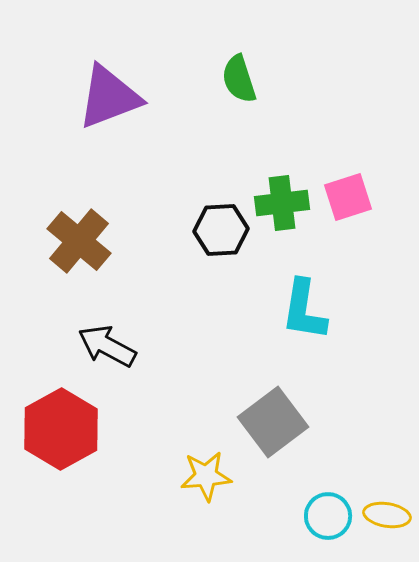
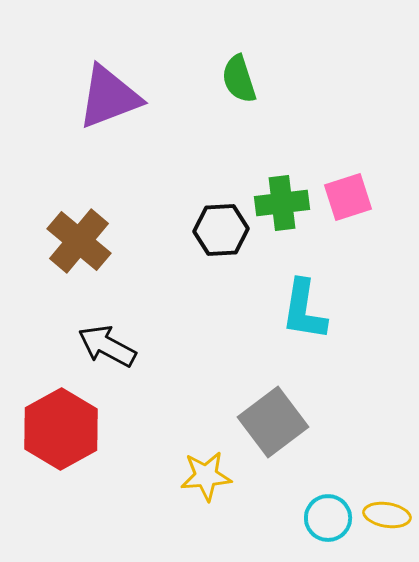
cyan circle: moved 2 px down
